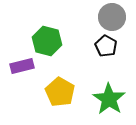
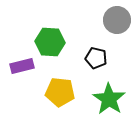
gray circle: moved 5 px right, 3 px down
green hexagon: moved 3 px right, 1 px down; rotated 12 degrees counterclockwise
black pentagon: moved 10 px left, 12 px down; rotated 15 degrees counterclockwise
yellow pentagon: rotated 24 degrees counterclockwise
